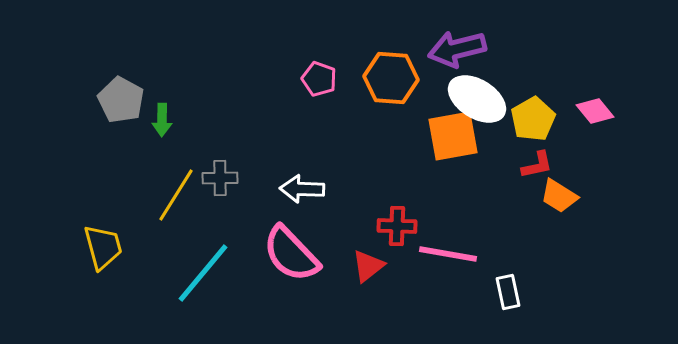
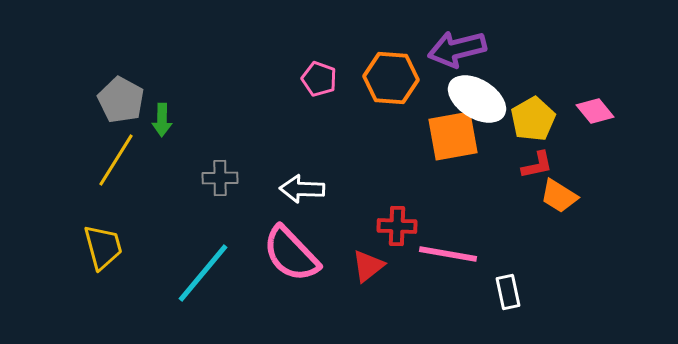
yellow line: moved 60 px left, 35 px up
